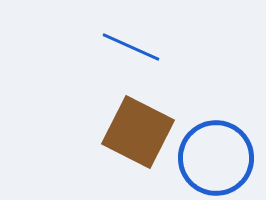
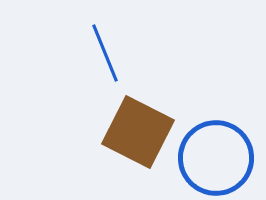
blue line: moved 26 px left, 6 px down; rotated 44 degrees clockwise
